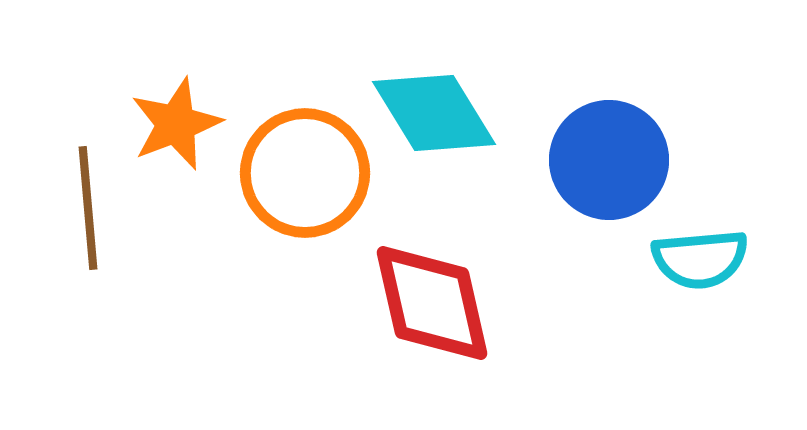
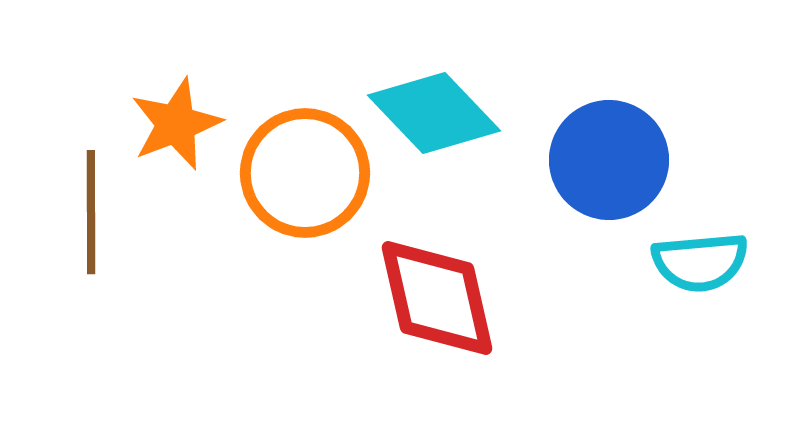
cyan diamond: rotated 12 degrees counterclockwise
brown line: moved 3 px right, 4 px down; rotated 5 degrees clockwise
cyan semicircle: moved 3 px down
red diamond: moved 5 px right, 5 px up
